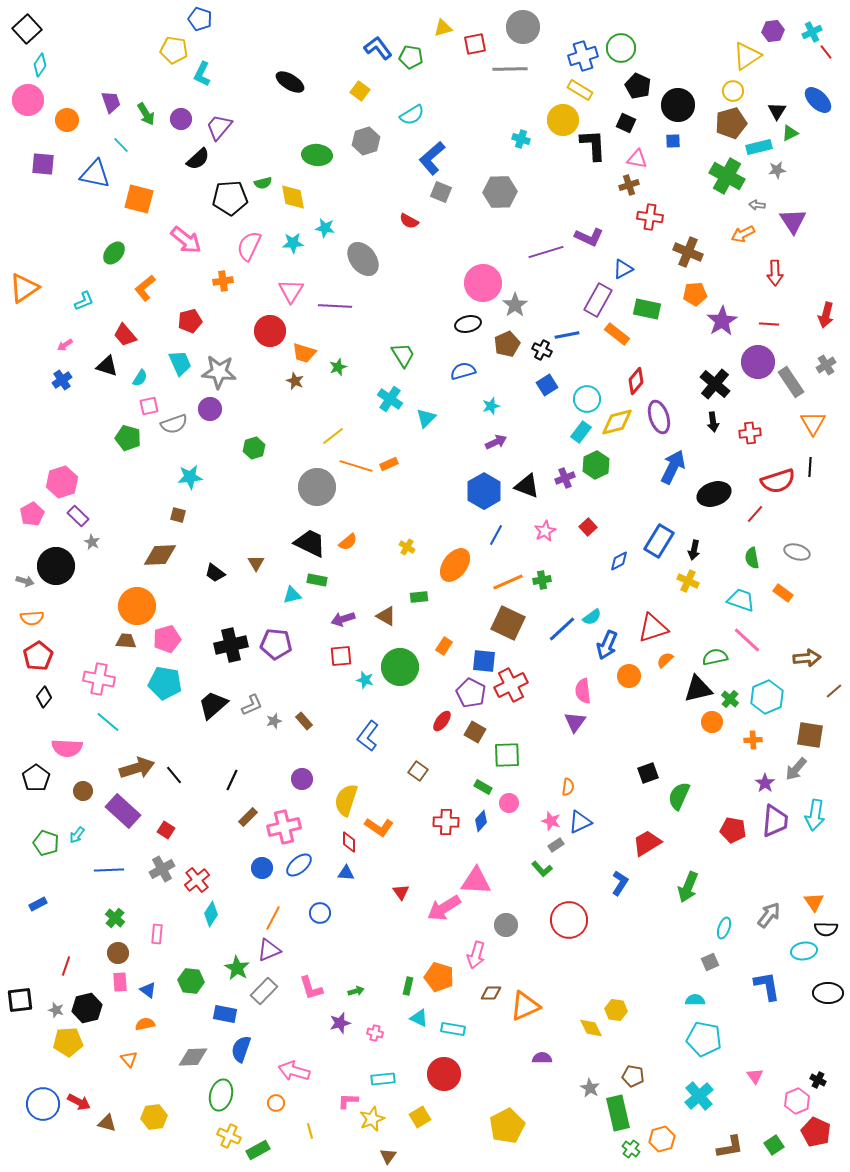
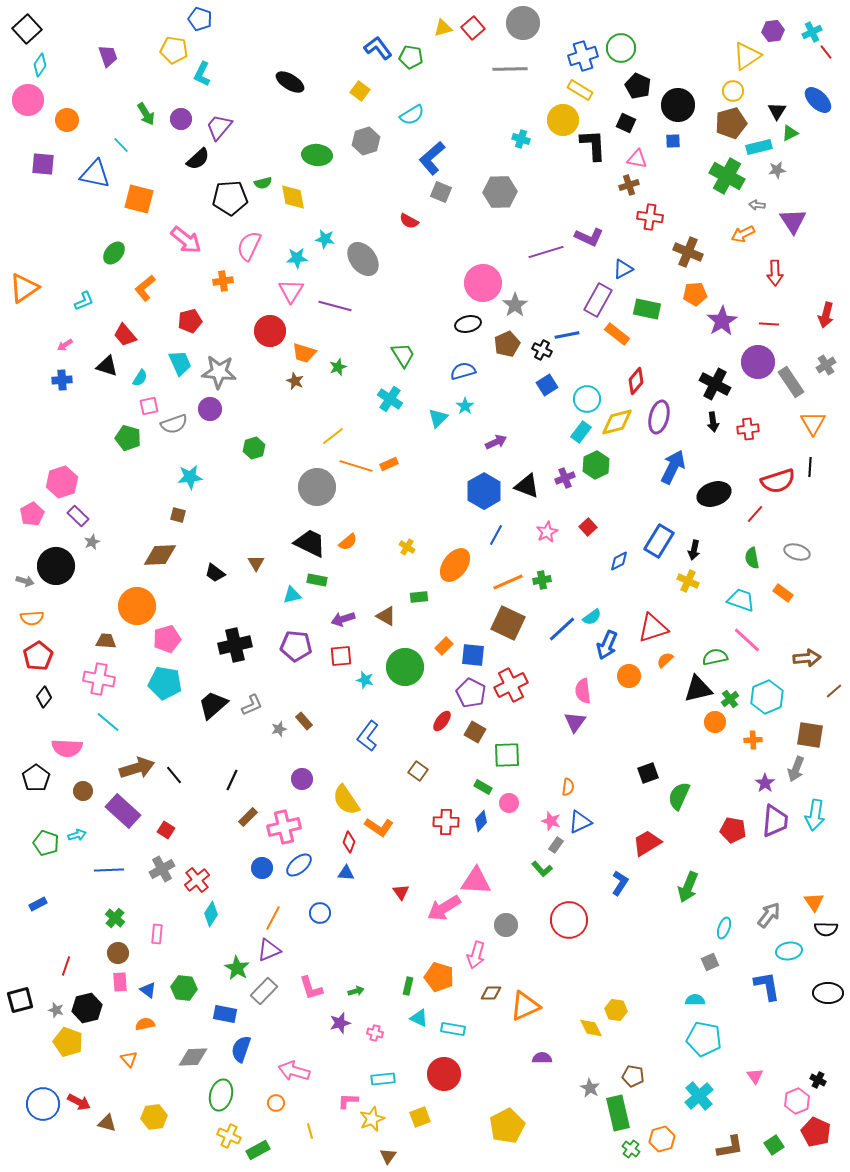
gray circle at (523, 27): moved 4 px up
red square at (475, 44): moved 2 px left, 16 px up; rotated 30 degrees counterclockwise
purple trapezoid at (111, 102): moved 3 px left, 46 px up
cyan star at (325, 228): moved 11 px down
cyan star at (293, 243): moved 4 px right, 15 px down
purple line at (335, 306): rotated 12 degrees clockwise
blue cross at (62, 380): rotated 30 degrees clockwise
black cross at (715, 384): rotated 12 degrees counterclockwise
cyan star at (491, 406): moved 26 px left; rotated 18 degrees counterclockwise
purple ellipse at (659, 417): rotated 32 degrees clockwise
cyan triangle at (426, 418): moved 12 px right
red cross at (750, 433): moved 2 px left, 4 px up
pink star at (545, 531): moved 2 px right, 1 px down
gray star at (92, 542): rotated 21 degrees clockwise
brown trapezoid at (126, 641): moved 20 px left
purple pentagon at (276, 644): moved 20 px right, 2 px down
black cross at (231, 645): moved 4 px right
orange rectangle at (444, 646): rotated 12 degrees clockwise
blue square at (484, 661): moved 11 px left, 6 px up
green circle at (400, 667): moved 5 px right
green cross at (730, 699): rotated 12 degrees clockwise
gray star at (274, 721): moved 5 px right, 8 px down
orange circle at (712, 722): moved 3 px right
gray arrow at (796, 769): rotated 20 degrees counterclockwise
yellow semicircle at (346, 800): rotated 52 degrees counterclockwise
cyan arrow at (77, 835): rotated 144 degrees counterclockwise
red diamond at (349, 842): rotated 20 degrees clockwise
gray rectangle at (556, 845): rotated 21 degrees counterclockwise
cyan ellipse at (804, 951): moved 15 px left
green hexagon at (191, 981): moved 7 px left, 7 px down
black square at (20, 1000): rotated 8 degrees counterclockwise
yellow pentagon at (68, 1042): rotated 24 degrees clockwise
yellow square at (420, 1117): rotated 10 degrees clockwise
